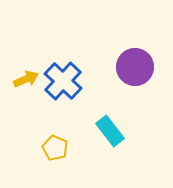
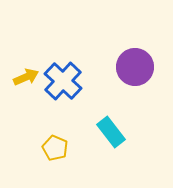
yellow arrow: moved 2 px up
cyan rectangle: moved 1 px right, 1 px down
